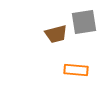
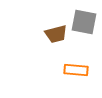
gray square: rotated 20 degrees clockwise
